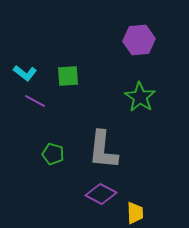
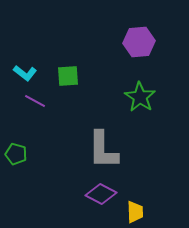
purple hexagon: moved 2 px down
gray L-shape: rotated 6 degrees counterclockwise
green pentagon: moved 37 px left
yellow trapezoid: moved 1 px up
